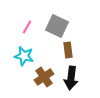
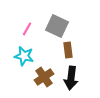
pink line: moved 2 px down
